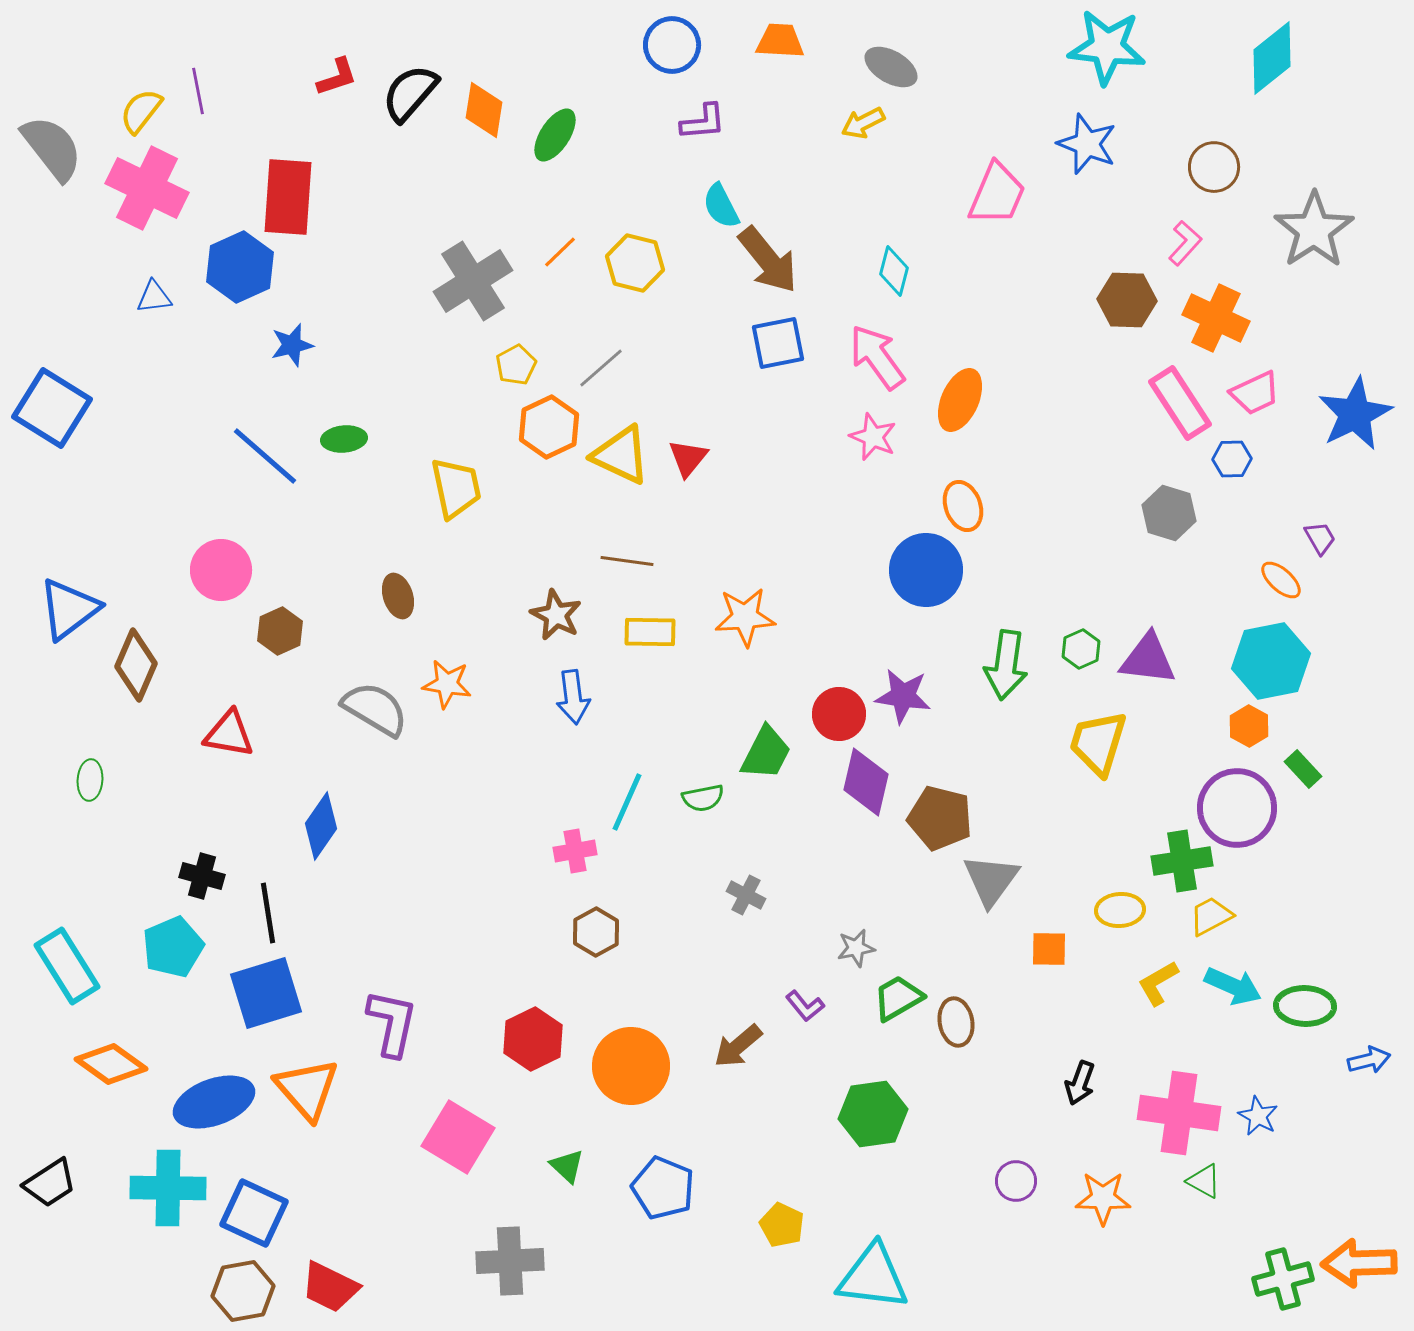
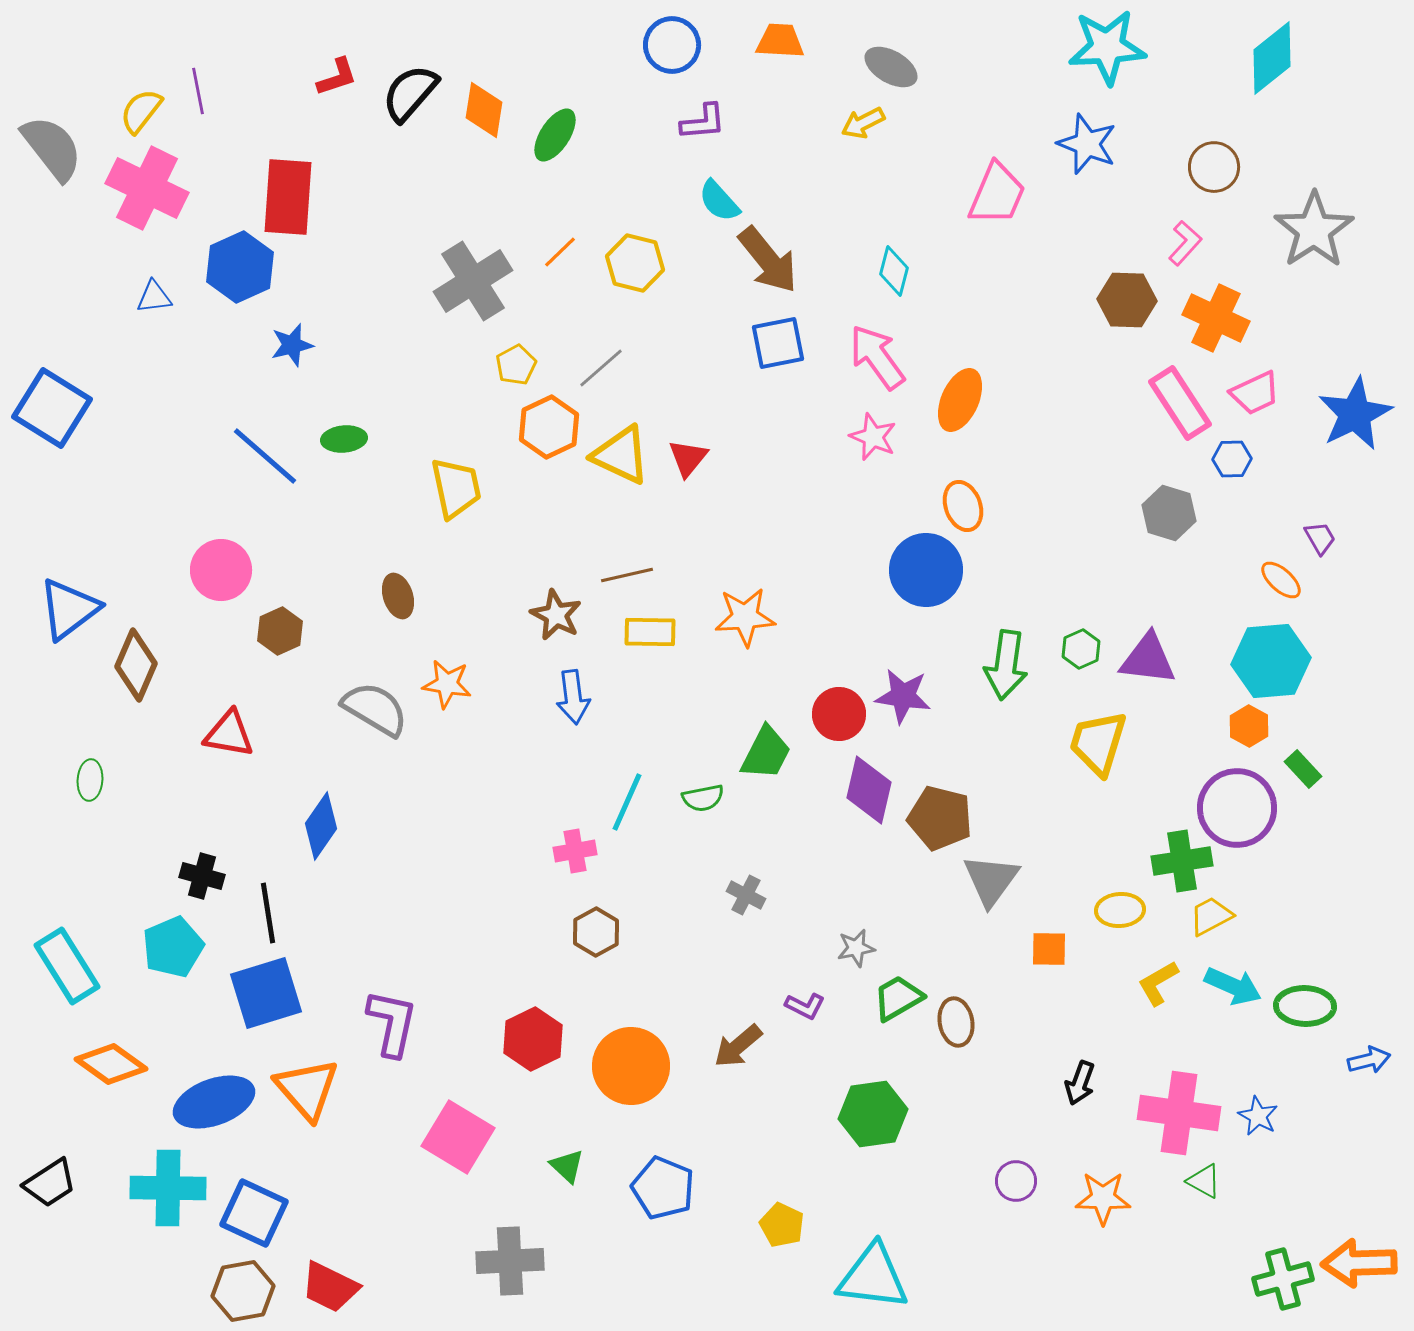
cyan star at (1107, 47): rotated 10 degrees counterclockwise
cyan semicircle at (721, 206): moved 2 px left, 5 px up; rotated 15 degrees counterclockwise
brown line at (627, 561): moved 14 px down; rotated 21 degrees counterclockwise
cyan hexagon at (1271, 661): rotated 6 degrees clockwise
purple diamond at (866, 782): moved 3 px right, 8 px down
purple L-shape at (805, 1006): rotated 24 degrees counterclockwise
